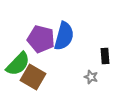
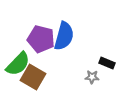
black rectangle: moved 2 px right, 7 px down; rotated 63 degrees counterclockwise
gray star: moved 1 px right; rotated 16 degrees counterclockwise
